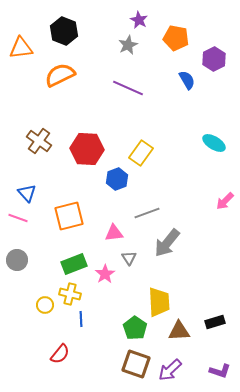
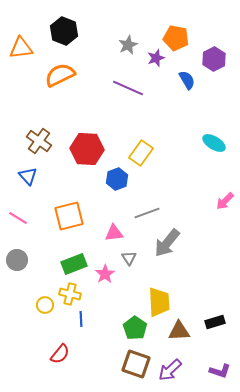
purple star: moved 17 px right, 38 px down; rotated 24 degrees clockwise
blue triangle: moved 1 px right, 17 px up
pink line: rotated 12 degrees clockwise
